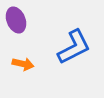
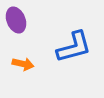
blue L-shape: rotated 12 degrees clockwise
